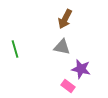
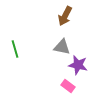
brown arrow: moved 3 px up
purple star: moved 3 px left, 4 px up
